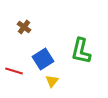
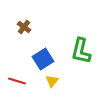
red line: moved 3 px right, 10 px down
